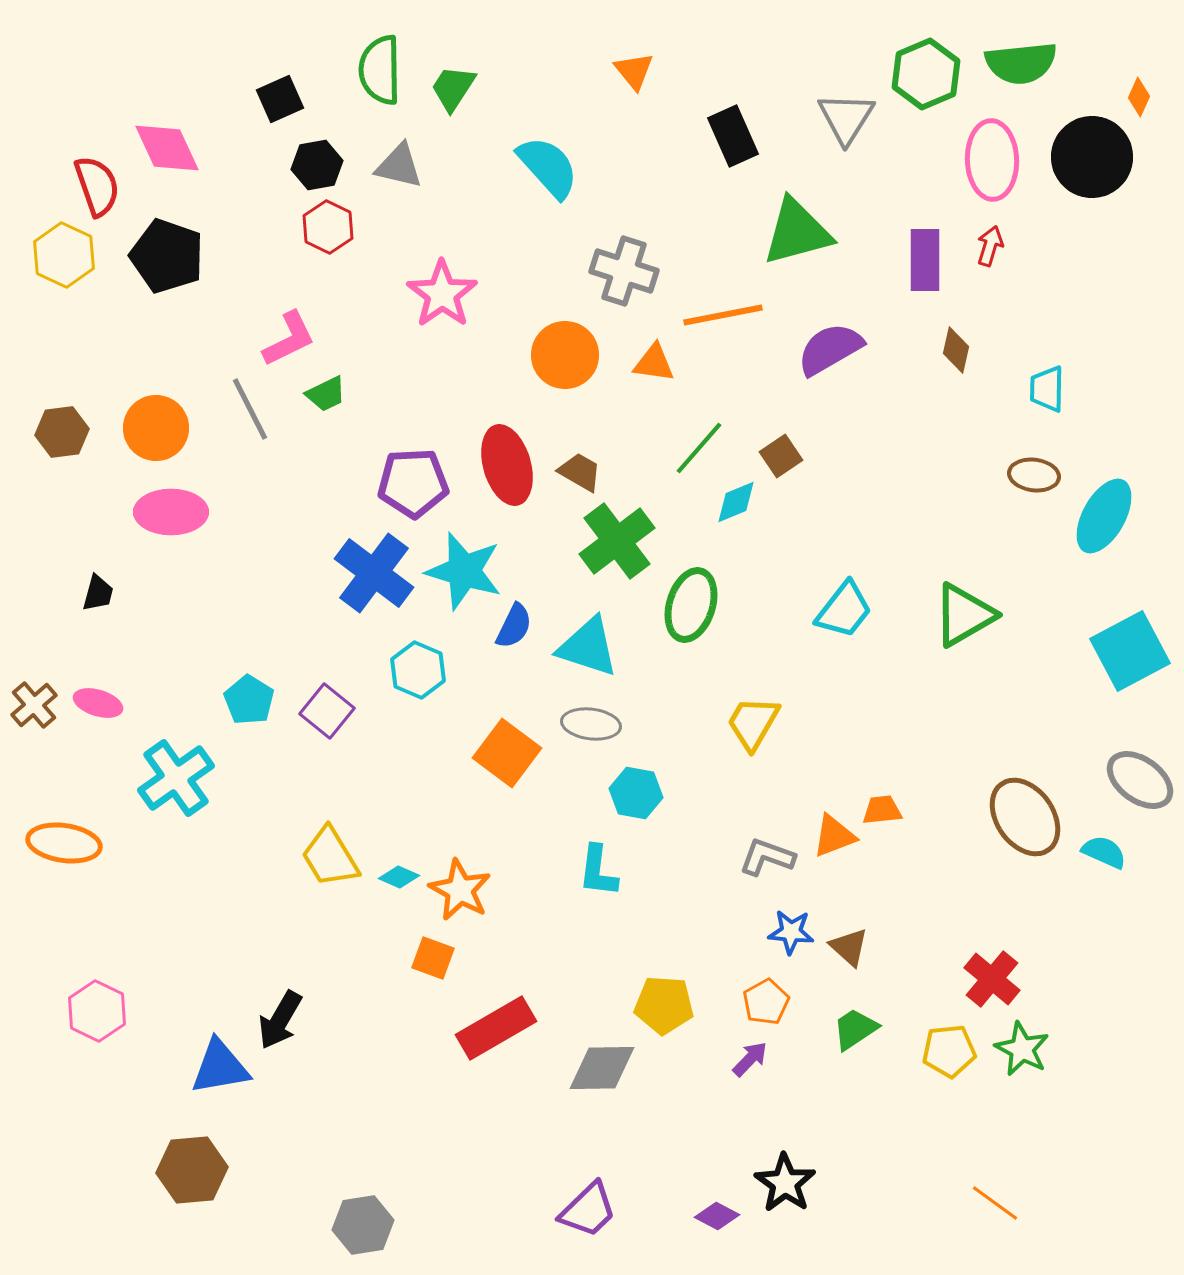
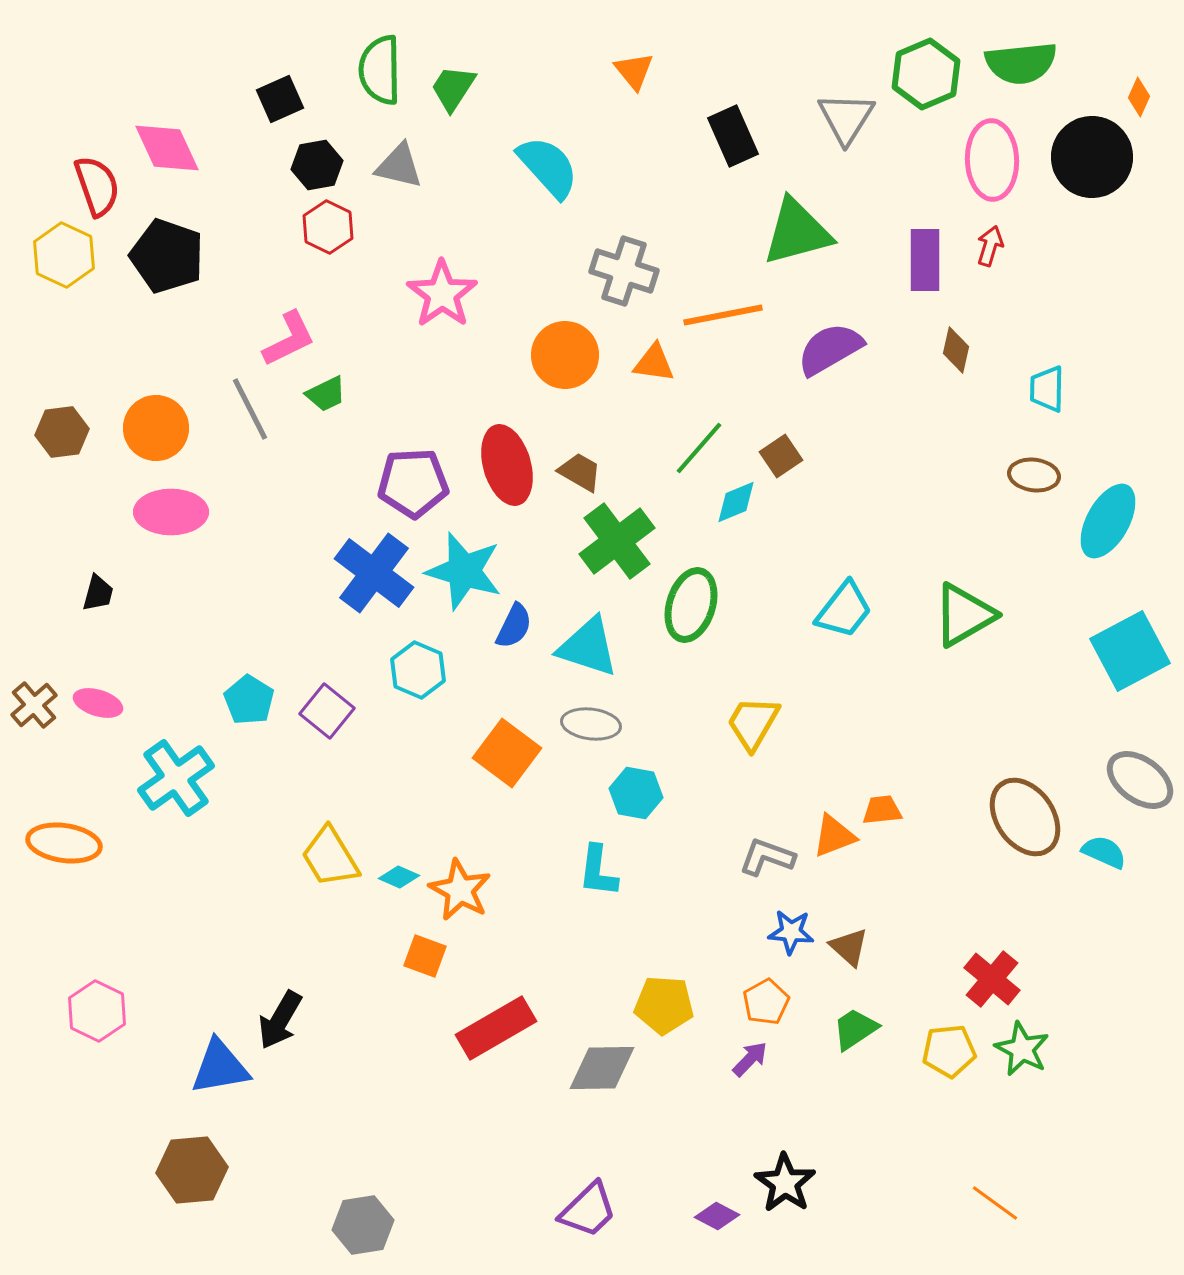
cyan ellipse at (1104, 516): moved 4 px right, 5 px down
orange square at (433, 958): moved 8 px left, 2 px up
